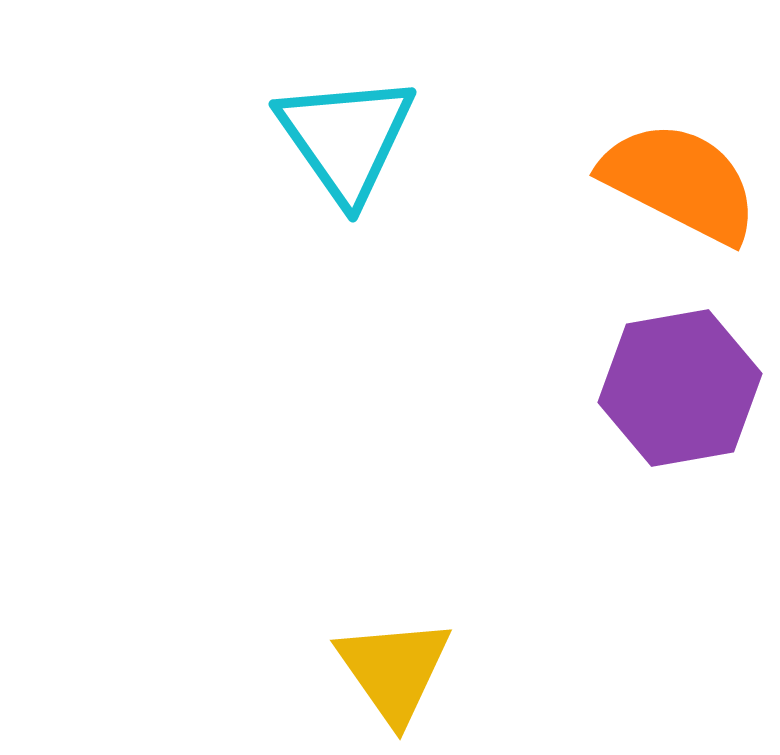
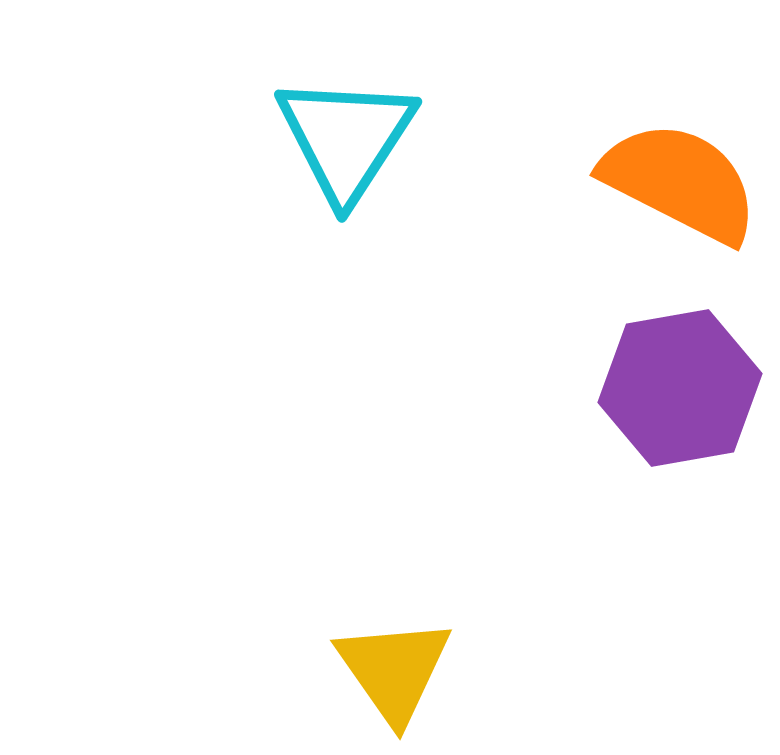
cyan triangle: rotated 8 degrees clockwise
